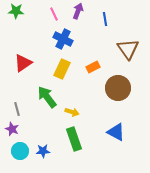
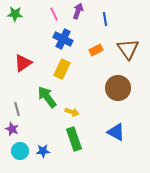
green star: moved 1 px left, 3 px down
orange rectangle: moved 3 px right, 17 px up
